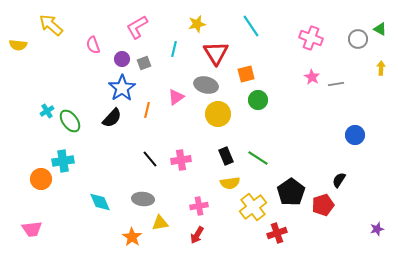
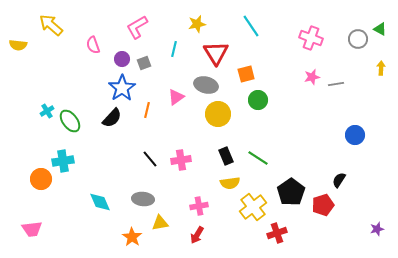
pink star at (312, 77): rotated 28 degrees clockwise
